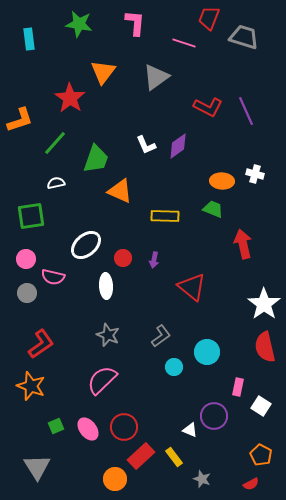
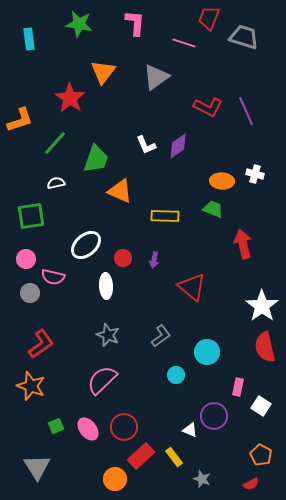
gray circle at (27, 293): moved 3 px right
white star at (264, 304): moved 2 px left, 2 px down
cyan circle at (174, 367): moved 2 px right, 8 px down
